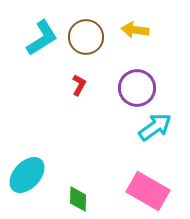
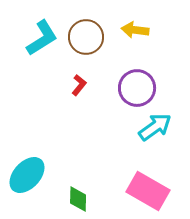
red L-shape: rotated 10 degrees clockwise
